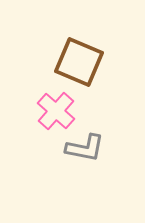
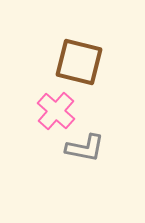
brown square: rotated 9 degrees counterclockwise
